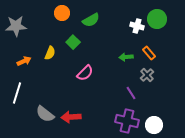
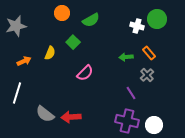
gray star: rotated 10 degrees counterclockwise
